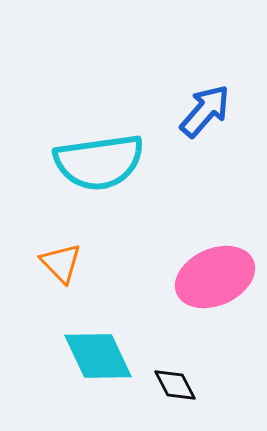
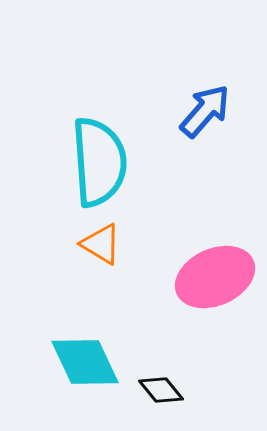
cyan semicircle: rotated 86 degrees counterclockwise
orange triangle: moved 40 px right, 19 px up; rotated 15 degrees counterclockwise
cyan diamond: moved 13 px left, 6 px down
black diamond: moved 14 px left, 5 px down; rotated 12 degrees counterclockwise
